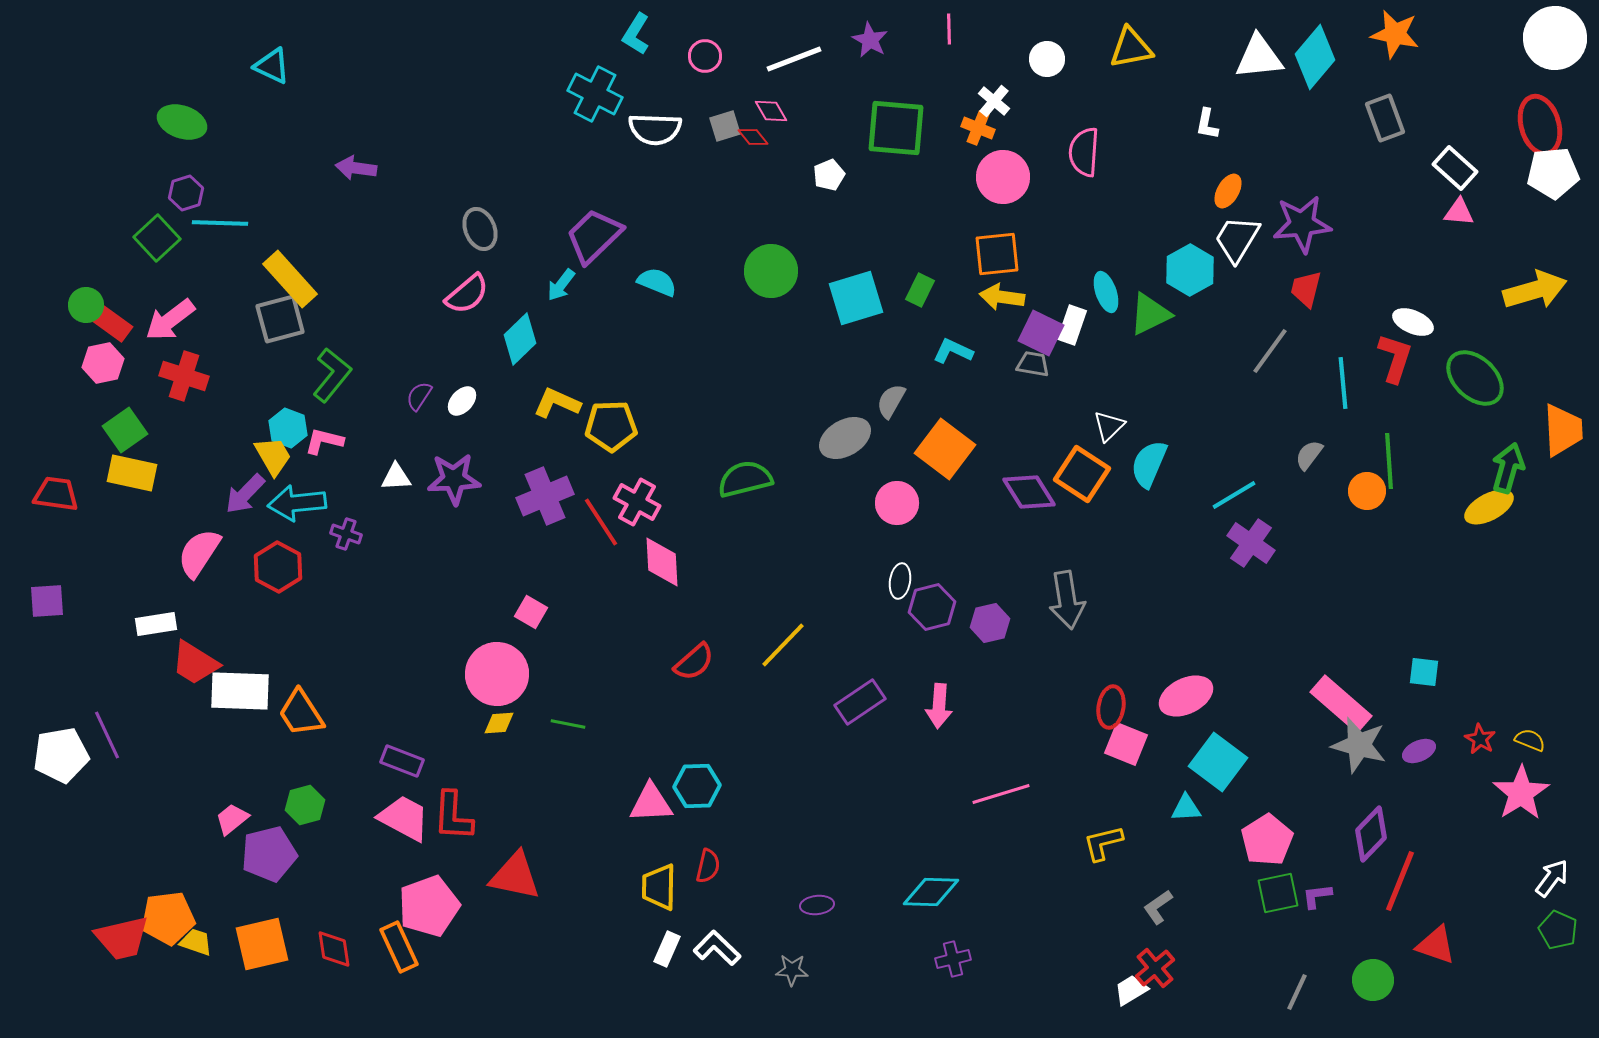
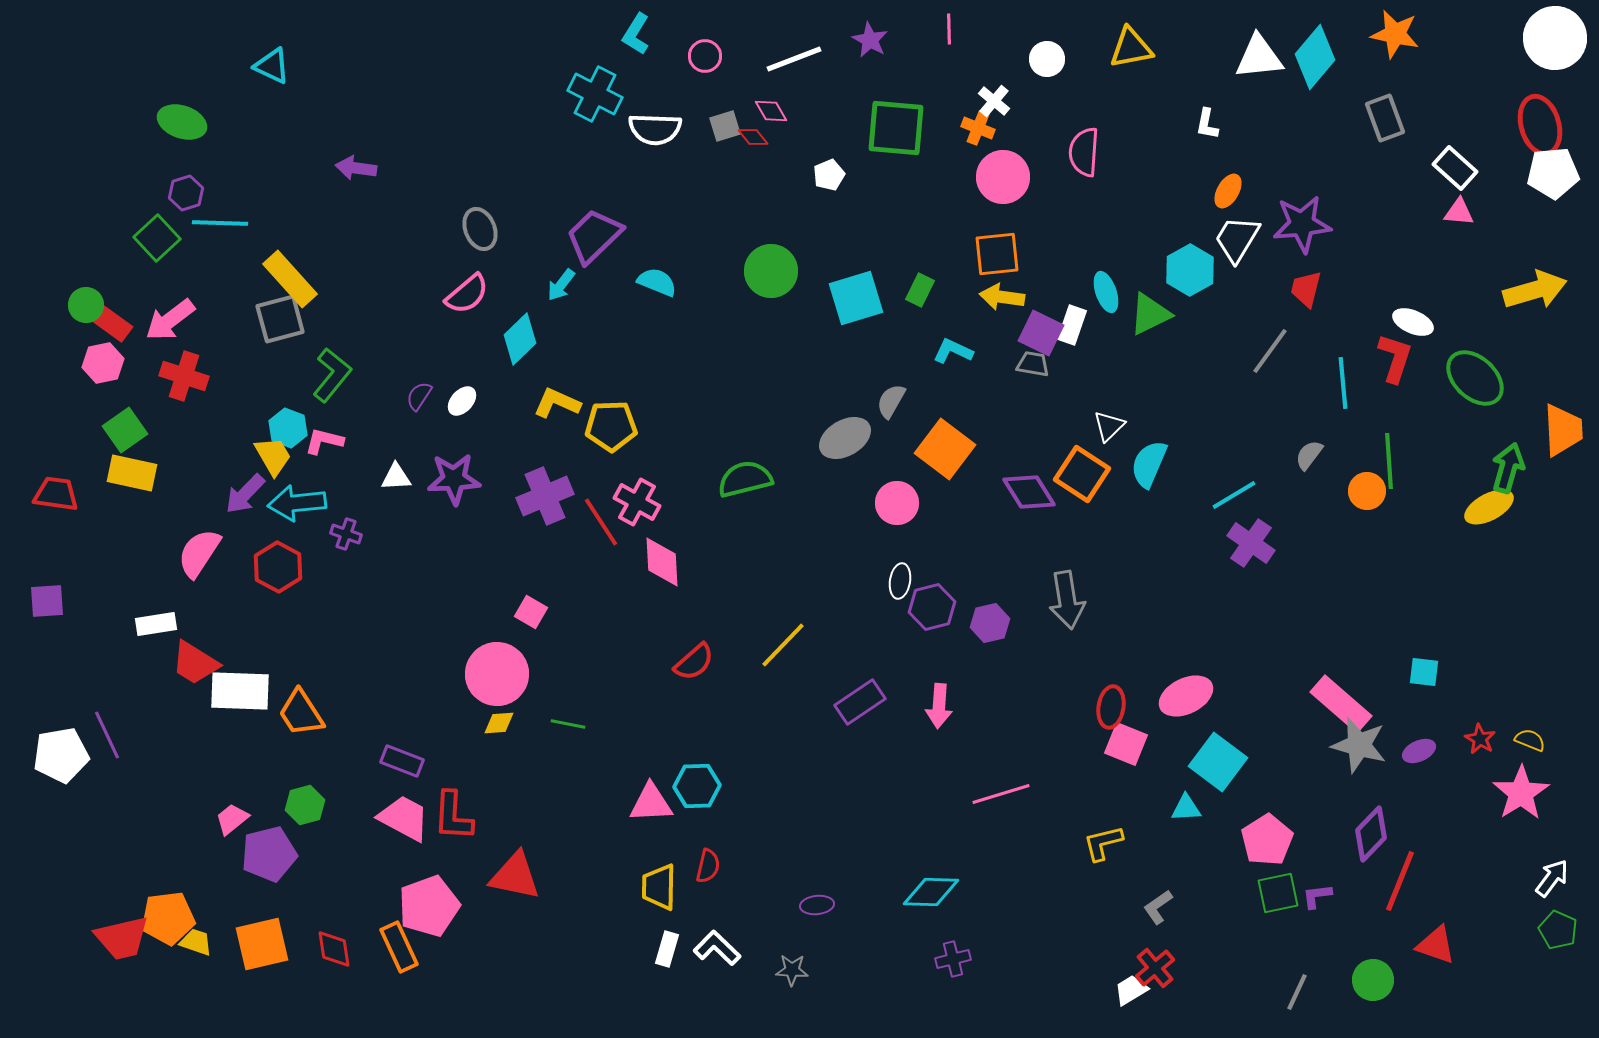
white rectangle at (667, 949): rotated 8 degrees counterclockwise
